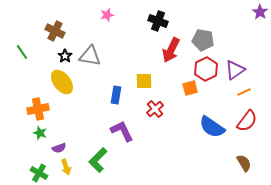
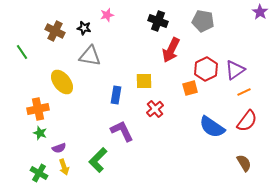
gray pentagon: moved 19 px up
black star: moved 19 px right, 28 px up; rotated 24 degrees counterclockwise
yellow arrow: moved 2 px left
